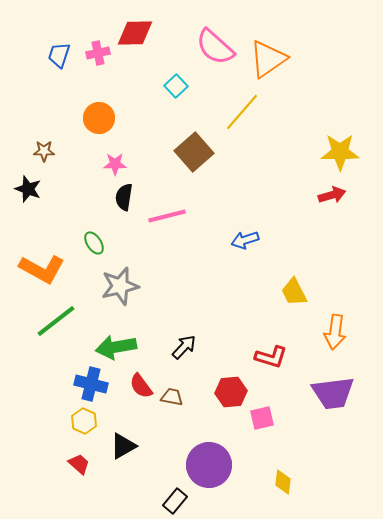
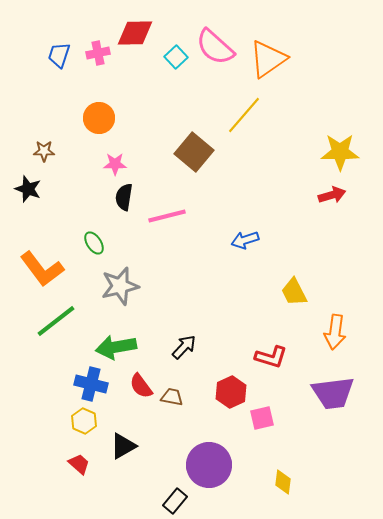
cyan square: moved 29 px up
yellow line: moved 2 px right, 3 px down
brown square: rotated 9 degrees counterclockwise
orange L-shape: rotated 24 degrees clockwise
red hexagon: rotated 20 degrees counterclockwise
